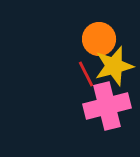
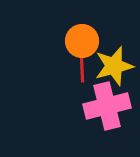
orange circle: moved 17 px left, 2 px down
red line: moved 4 px left, 5 px up; rotated 24 degrees clockwise
